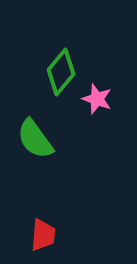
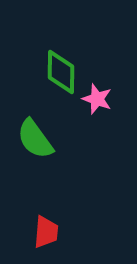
green diamond: rotated 39 degrees counterclockwise
red trapezoid: moved 3 px right, 3 px up
